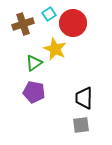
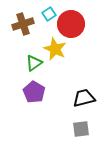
red circle: moved 2 px left, 1 px down
purple pentagon: rotated 20 degrees clockwise
black trapezoid: rotated 75 degrees clockwise
gray square: moved 4 px down
